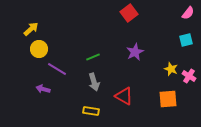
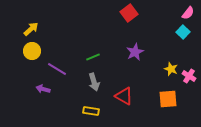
cyan square: moved 3 px left, 8 px up; rotated 32 degrees counterclockwise
yellow circle: moved 7 px left, 2 px down
